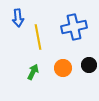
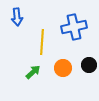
blue arrow: moved 1 px left, 1 px up
yellow line: moved 4 px right, 5 px down; rotated 15 degrees clockwise
green arrow: rotated 21 degrees clockwise
